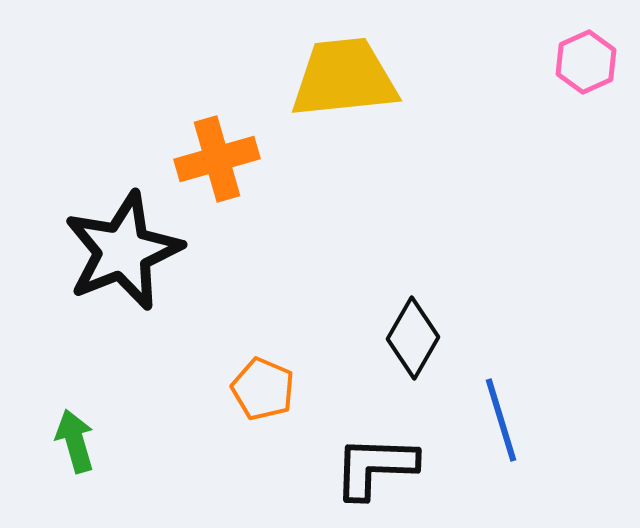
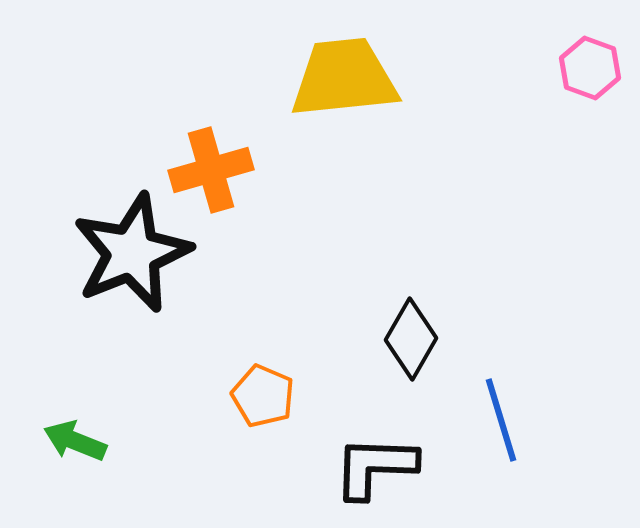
pink hexagon: moved 4 px right, 6 px down; rotated 16 degrees counterclockwise
orange cross: moved 6 px left, 11 px down
black star: moved 9 px right, 2 px down
black diamond: moved 2 px left, 1 px down
orange pentagon: moved 7 px down
green arrow: rotated 52 degrees counterclockwise
